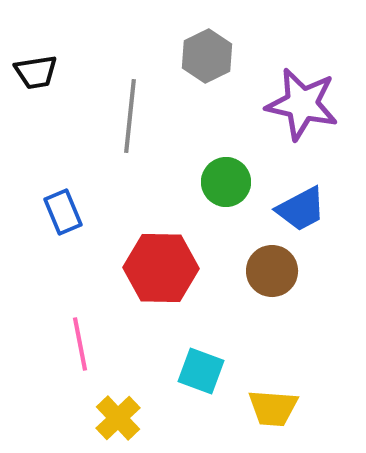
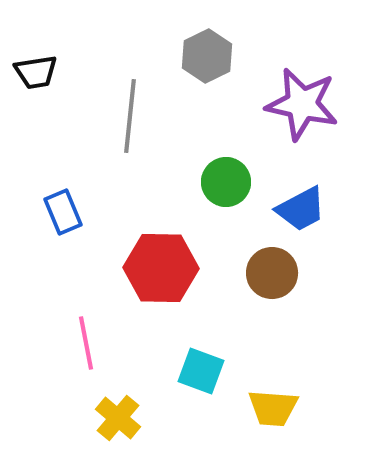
brown circle: moved 2 px down
pink line: moved 6 px right, 1 px up
yellow cross: rotated 6 degrees counterclockwise
